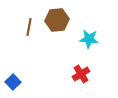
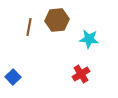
blue square: moved 5 px up
